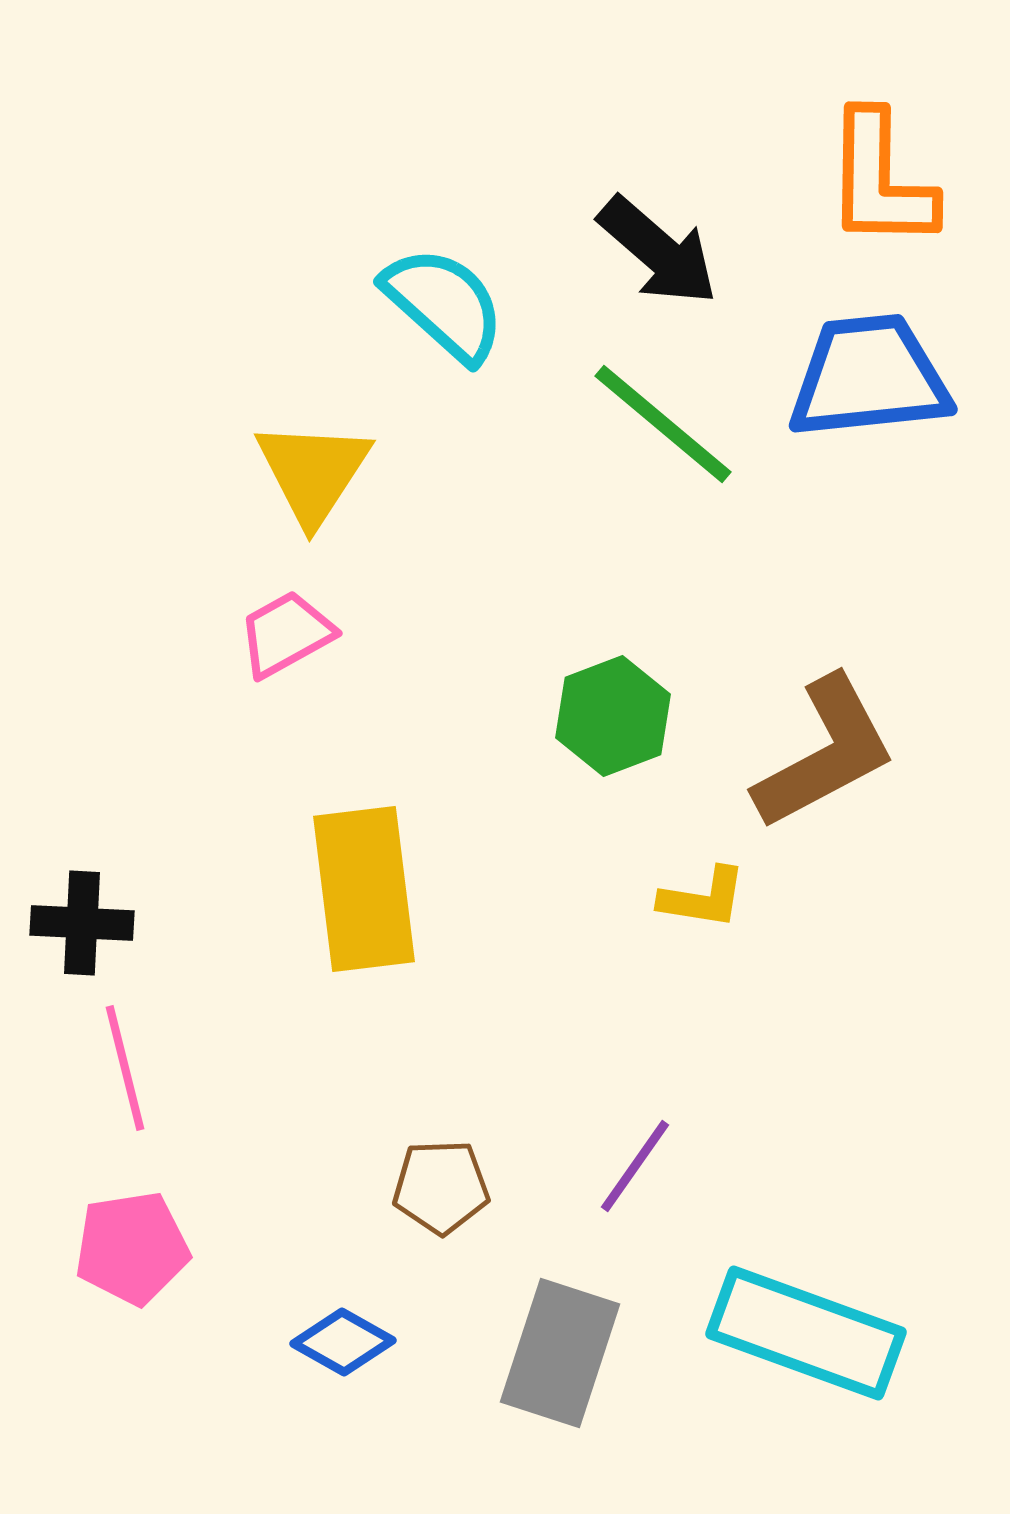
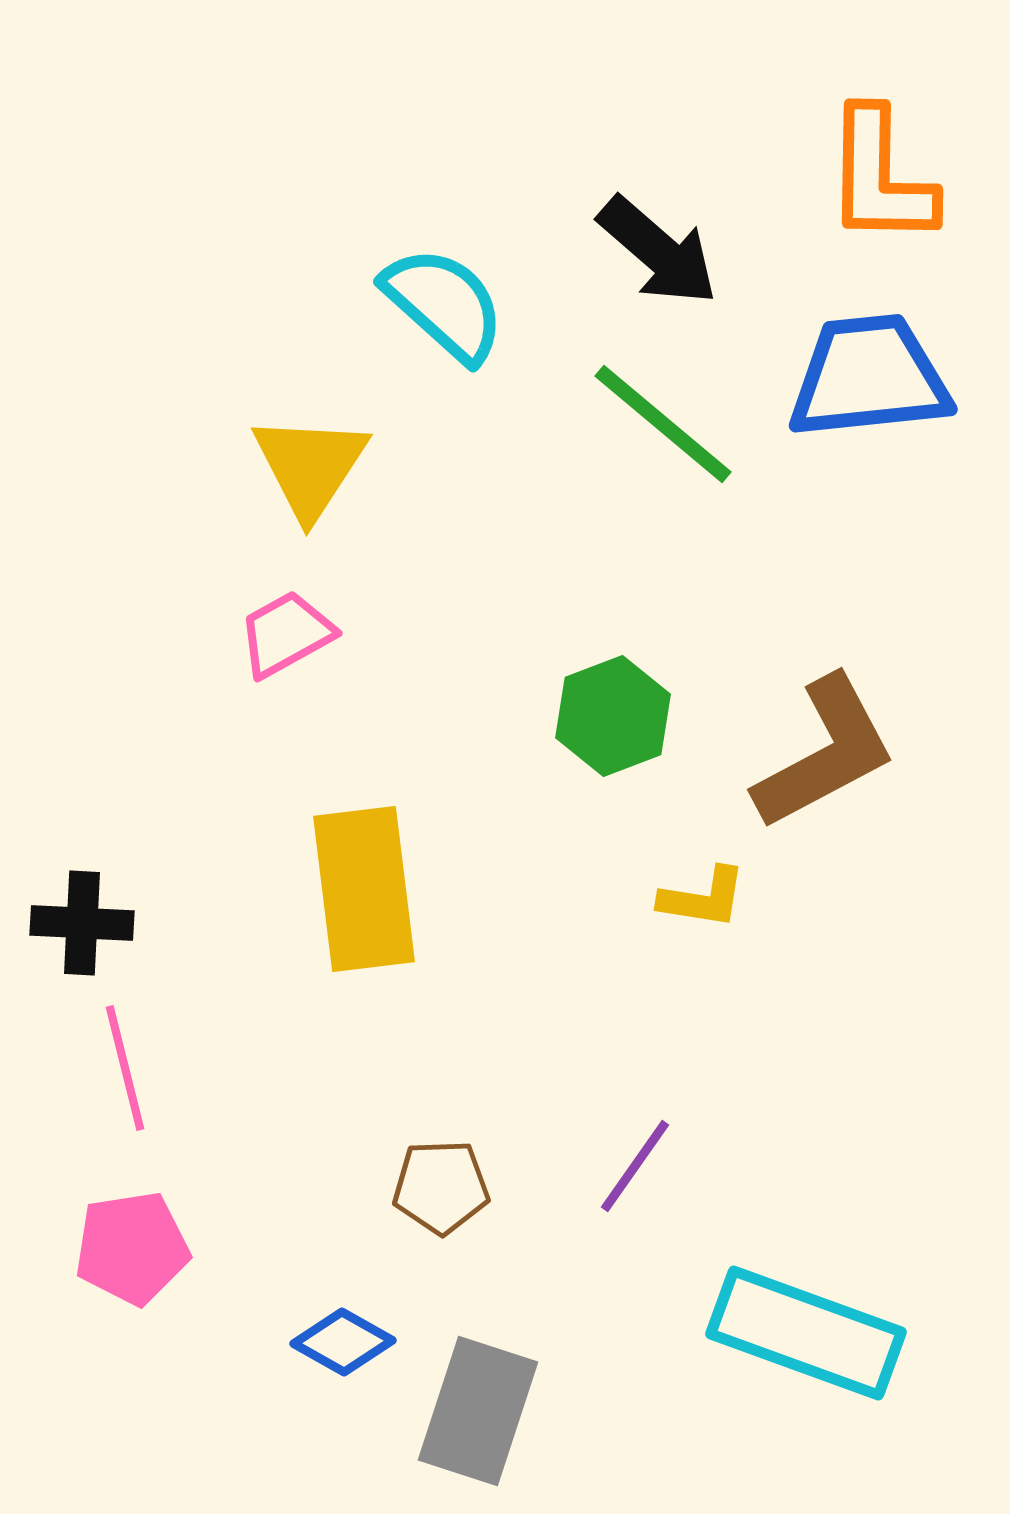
orange L-shape: moved 3 px up
yellow triangle: moved 3 px left, 6 px up
gray rectangle: moved 82 px left, 58 px down
